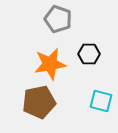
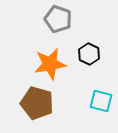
black hexagon: rotated 25 degrees clockwise
brown pentagon: moved 2 px left, 1 px down; rotated 28 degrees clockwise
